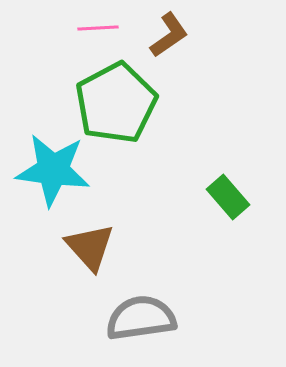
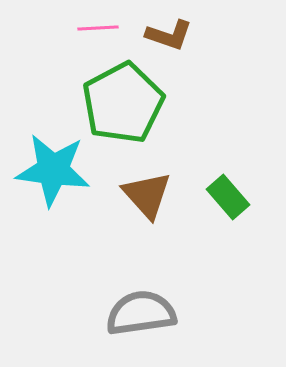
brown L-shape: rotated 54 degrees clockwise
green pentagon: moved 7 px right
brown triangle: moved 57 px right, 52 px up
gray semicircle: moved 5 px up
